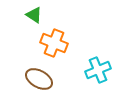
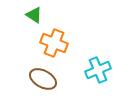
brown ellipse: moved 4 px right
